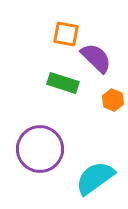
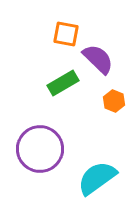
purple semicircle: moved 2 px right, 1 px down
green rectangle: rotated 48 degrees counterclockwise
orange hexagon: moved 1 px right, 1 px down
cyan semicircle: moved 2 px right
